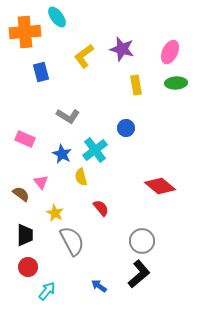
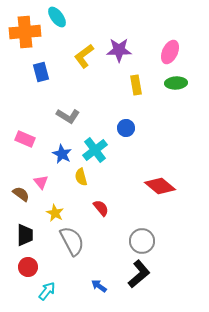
purple star: moved 3 px left, 1 px down; rotated 15 degrees counterclockwise
